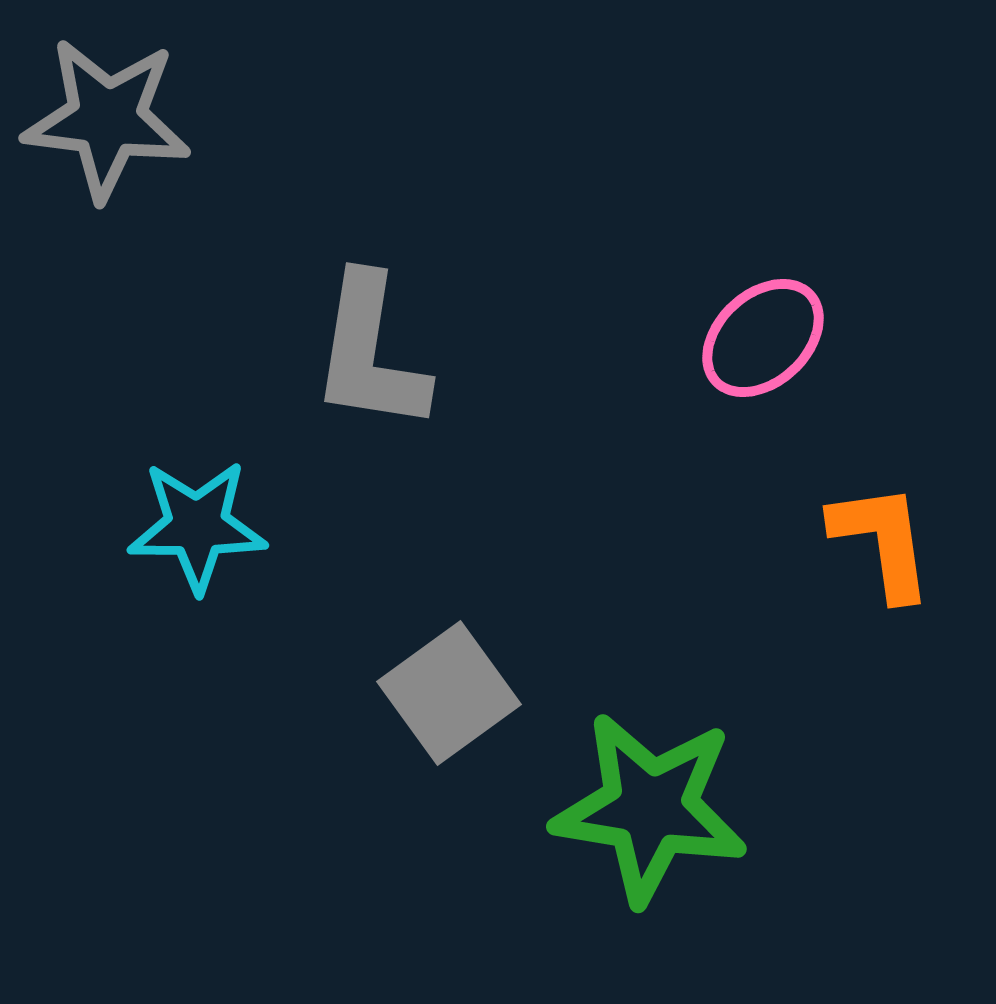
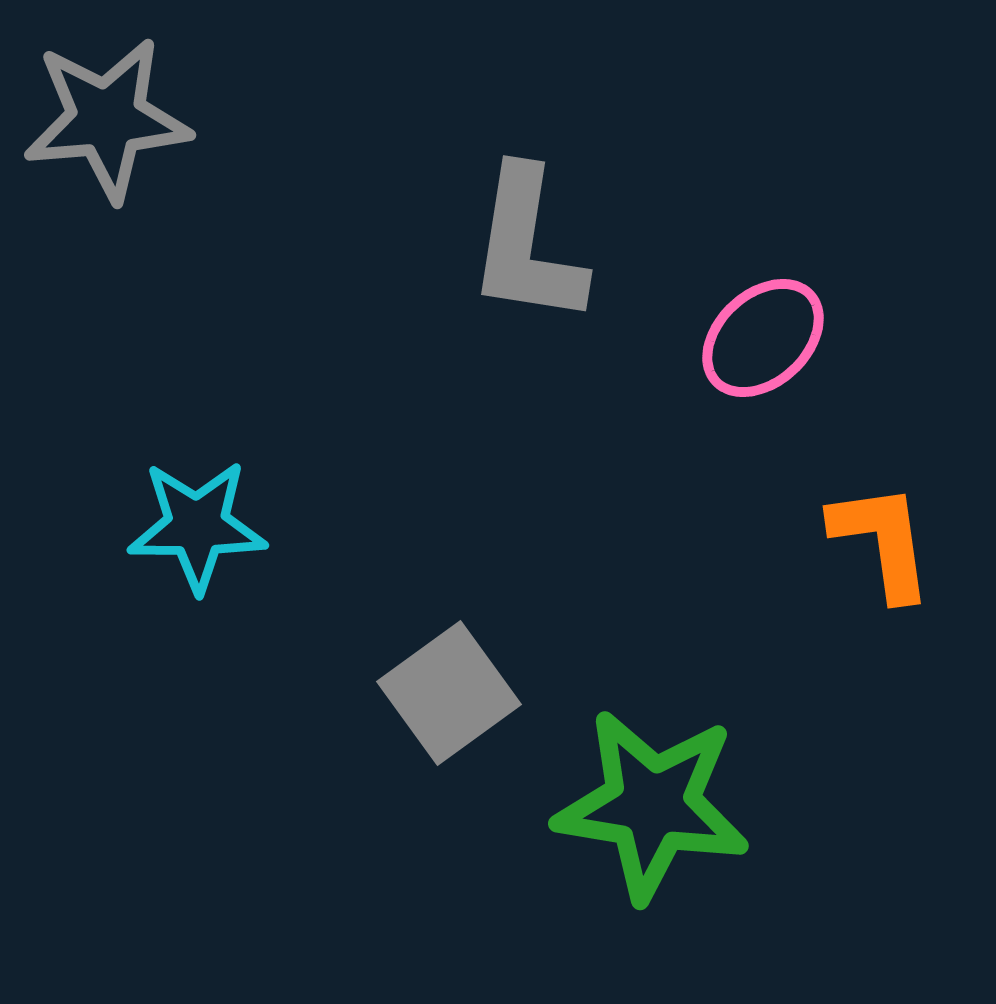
gray star: rotated 12 degrees counterclockwise
gray L-shape: moved 157 px right, 107 px up
green star: moved 2 px right, 3 px up
